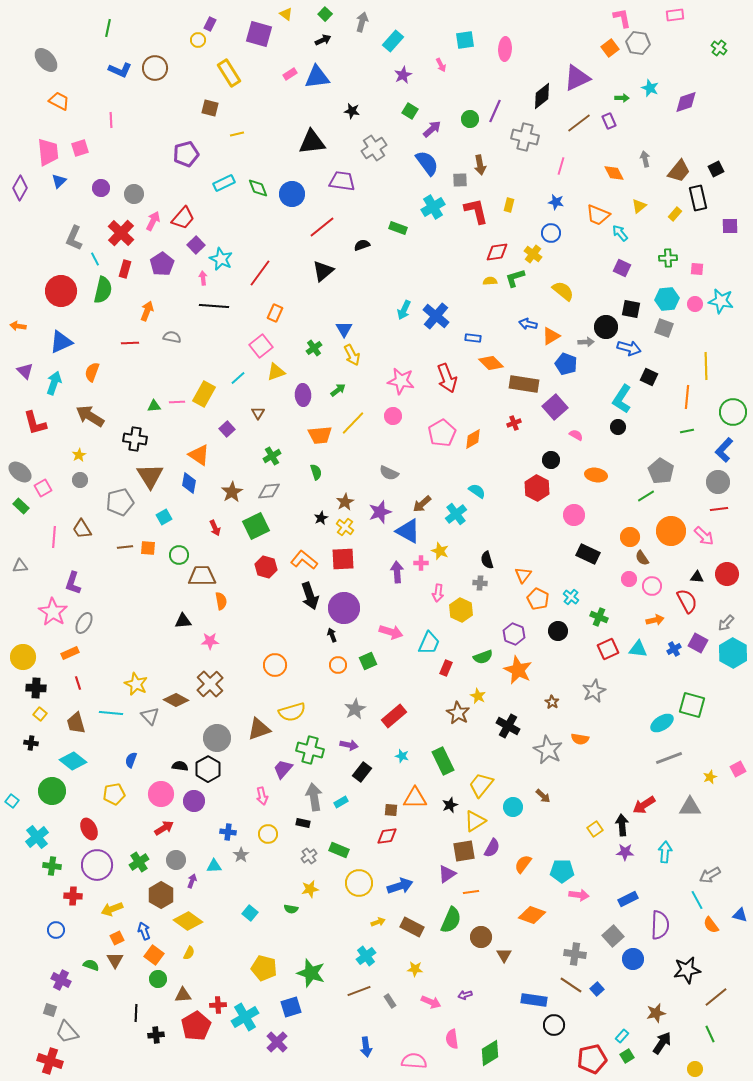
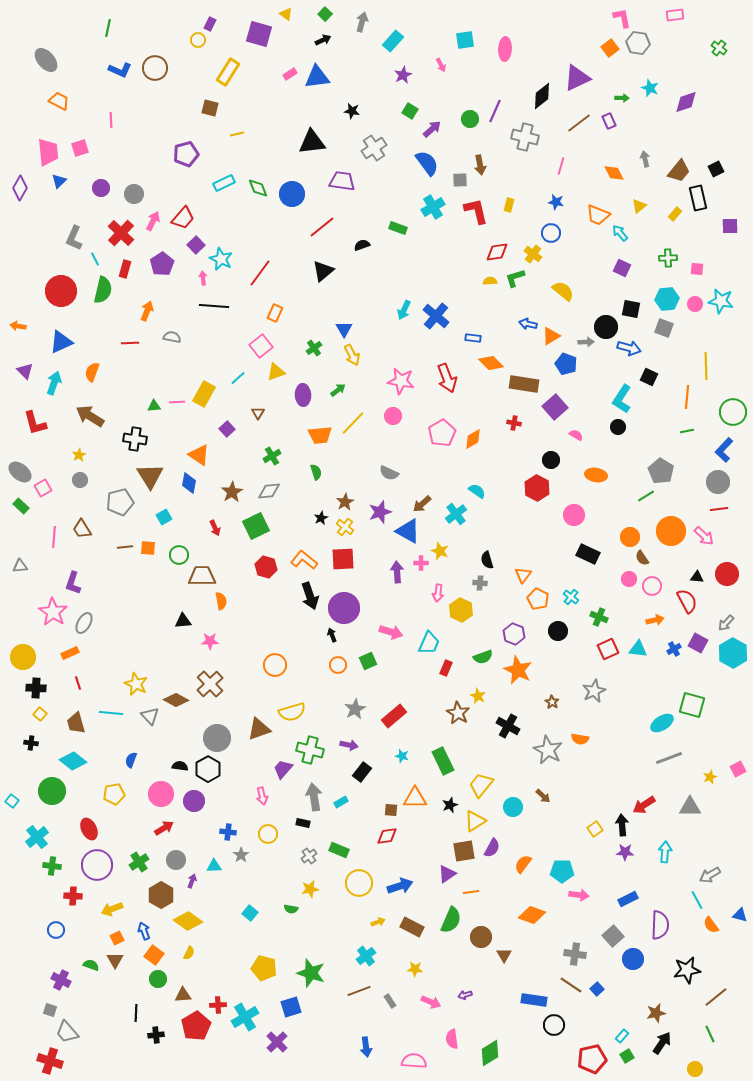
yellow rectangle at (229, 73): moved 1 px left, 1 px up; rotated 64 degrees clockwise
red cross at (514, 423): rotated 32 degrees clockwise
